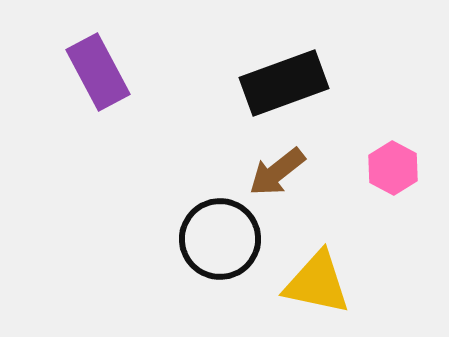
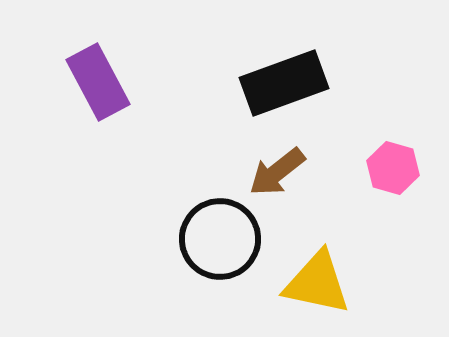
purple rectangle: moved 10 px down
pink hexagon: rotated 12 degrees counterclockwise
